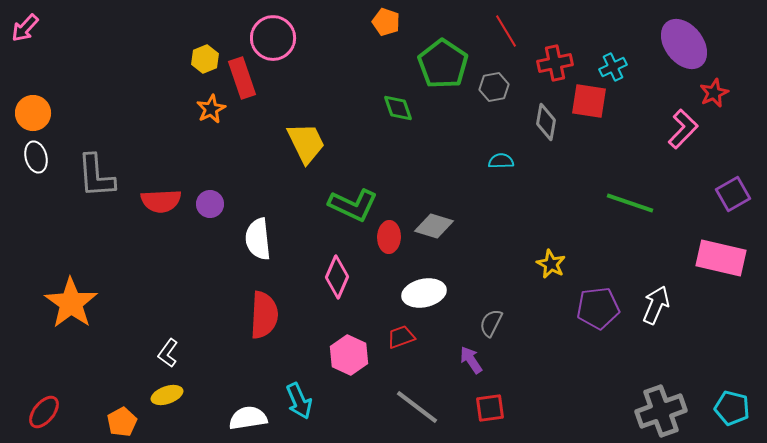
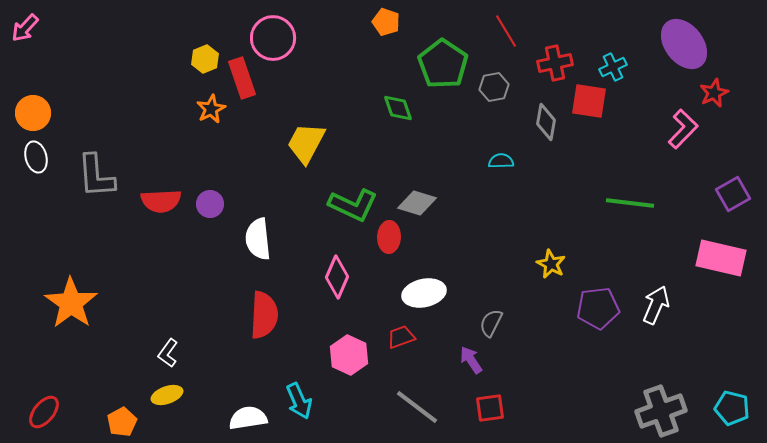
yellow trapezoid at (306, 143): rotated 126 degrees counterclockwise
green line at (630, 203): rotated 12 degrees counterclockwise
gray diamond at (434, 226): moved 17 px left, 23 px up
